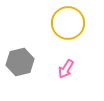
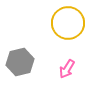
pink arrow: moved 1 px right
